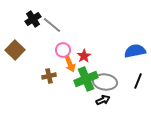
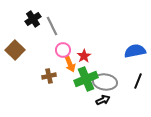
gray line: moved 1 px down; rotated 24 degrees clockwise
